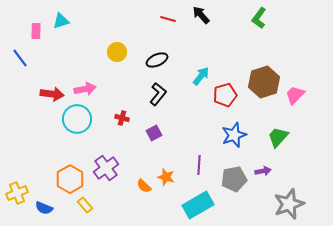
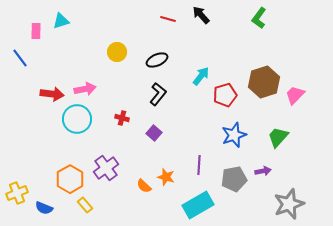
purple square: rotated 21 degrees counterclockwise
